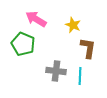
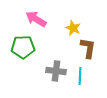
yellow star: moved 3 px down
green pentagon: moved 3 px down; rotated 25 degrees counterclockwise
